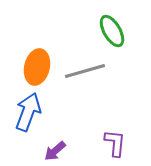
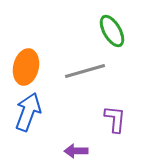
orange ellipse: moved 11 px left
purple L-shape: moved 24 px up
purple arrow: moved 21 px right; rotated 40 degrees clockwise
